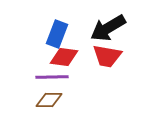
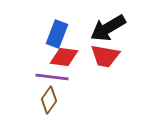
red trapezoid: moved 2 px left
purple line: rotated 8 degrees clockwise
brown diamond: rotated 56 degrees counterclockwise
